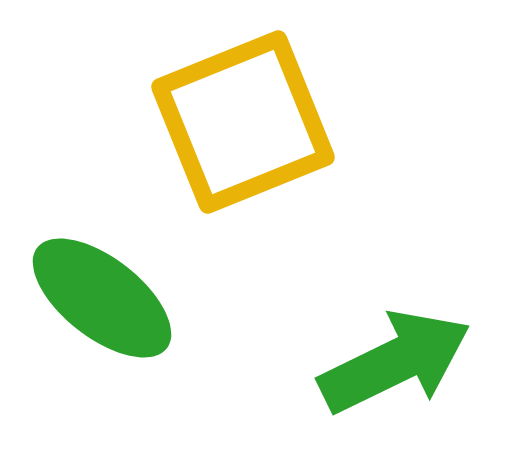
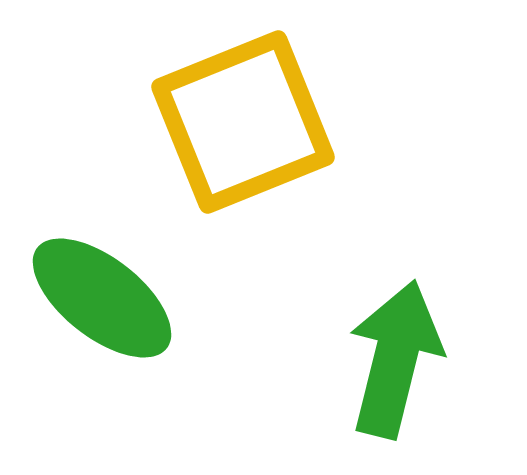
green arrow: moved 3 px up; rotated 50 degrees counterclockwise
